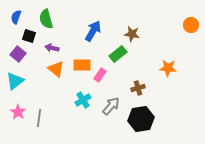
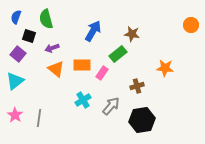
purple arrow: rotated 32 degrees counterclockwise
orange star: moved 3 px left
pink rectangle: moved 2 px right, 2 px up
brown cross: moved 1 px left, 2 px up
pink star: moved 3 px left, 3 px down
black hexagon: moved 1 px right, 1 px down
